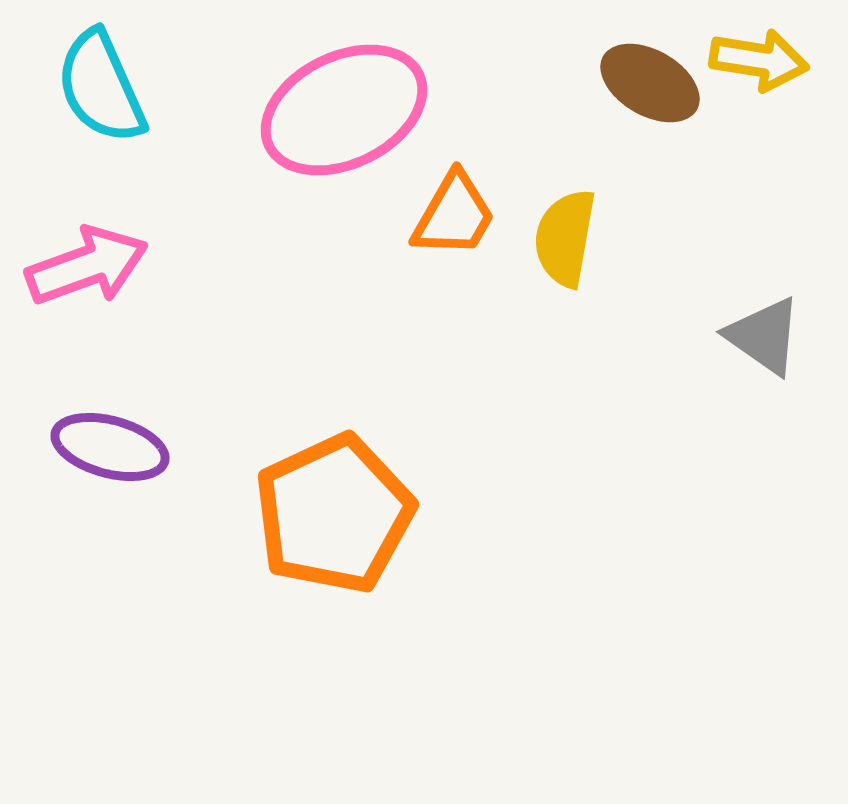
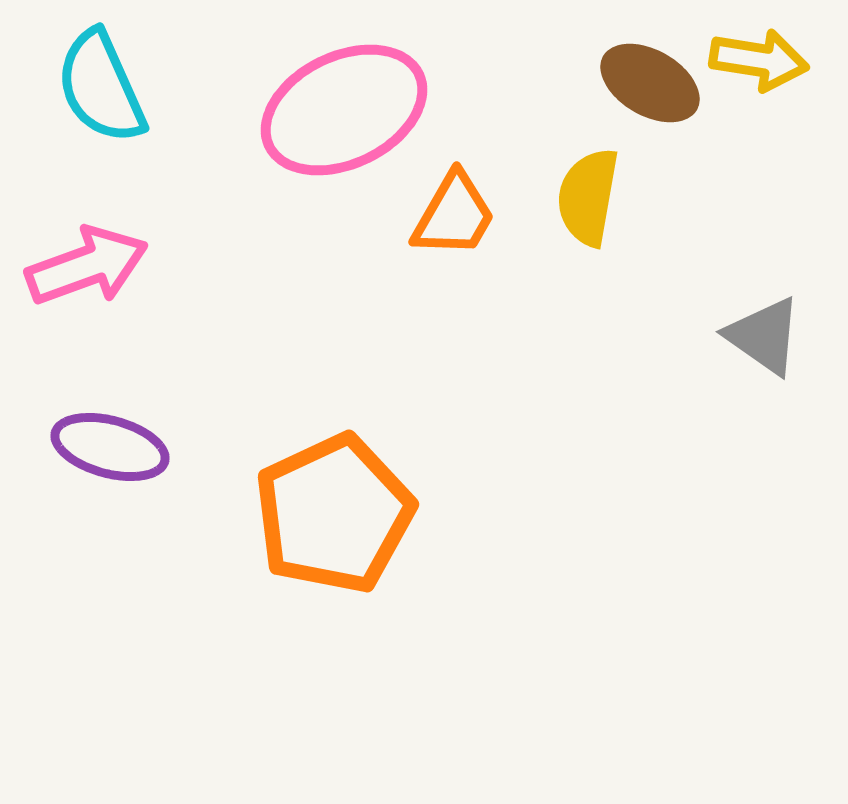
yellow semicircle: moved 23 px right, 41 px up
